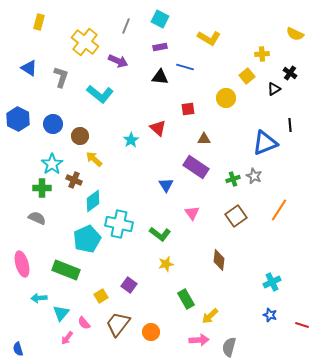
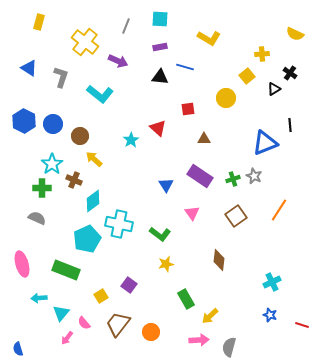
cyan square at (160, 19): rotated 24 degrees counterclockwise
blue hexagon at (18, 119): moved 6 px right, 2 px down
purple rectangle at (196, 167): moved 4 px right, 9 px down
